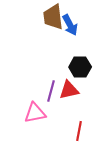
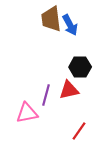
brown trapezoid: moved 2 px left, 2 px down
purple line: moved 5 px left, 4 px down
pink triangle: moved 8 px left
red line: rotated 24 degrees clockwise
